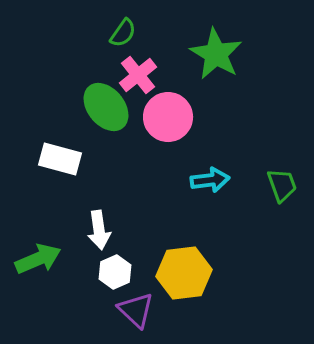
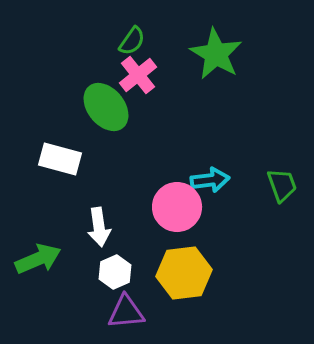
green semicircle: moved 9 px right, 8 px down
pink circle: moved 9 px right, 90 px down
white arrow: moved 3 px up
purple triangle: moved 10 px left, 2 px down; rotated 48 degrees counterclockwise
